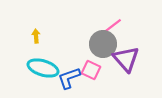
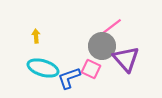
gray circle: moved 1 px left, 2 px down
pink square: moved 1 px up
